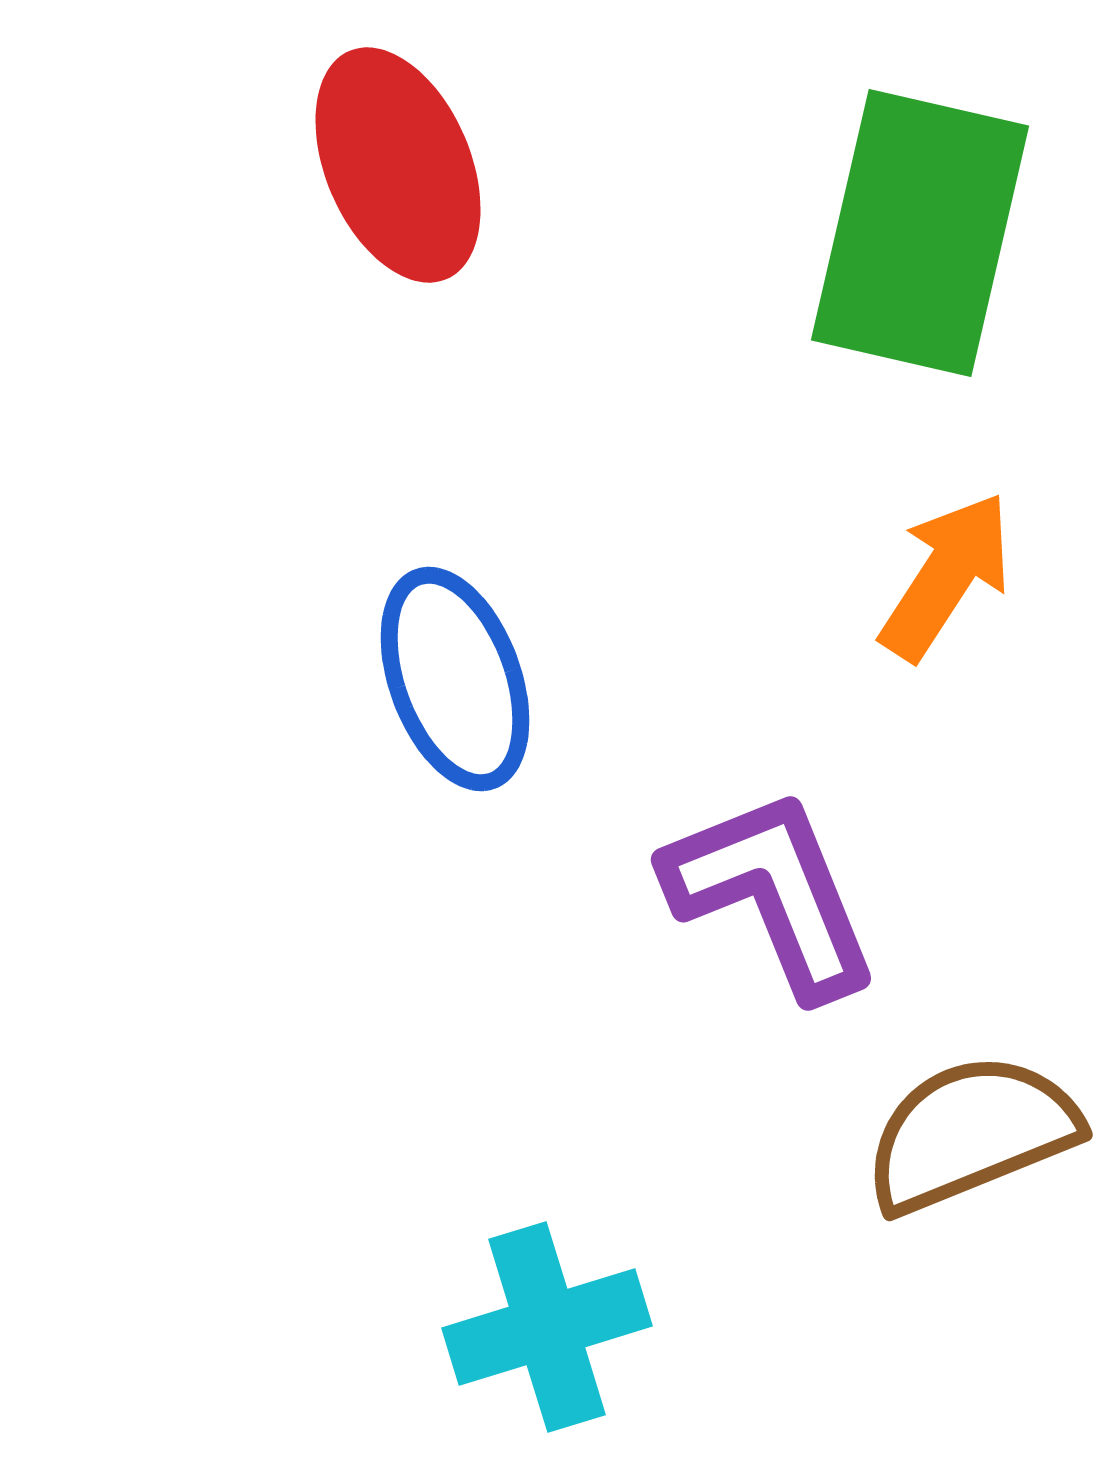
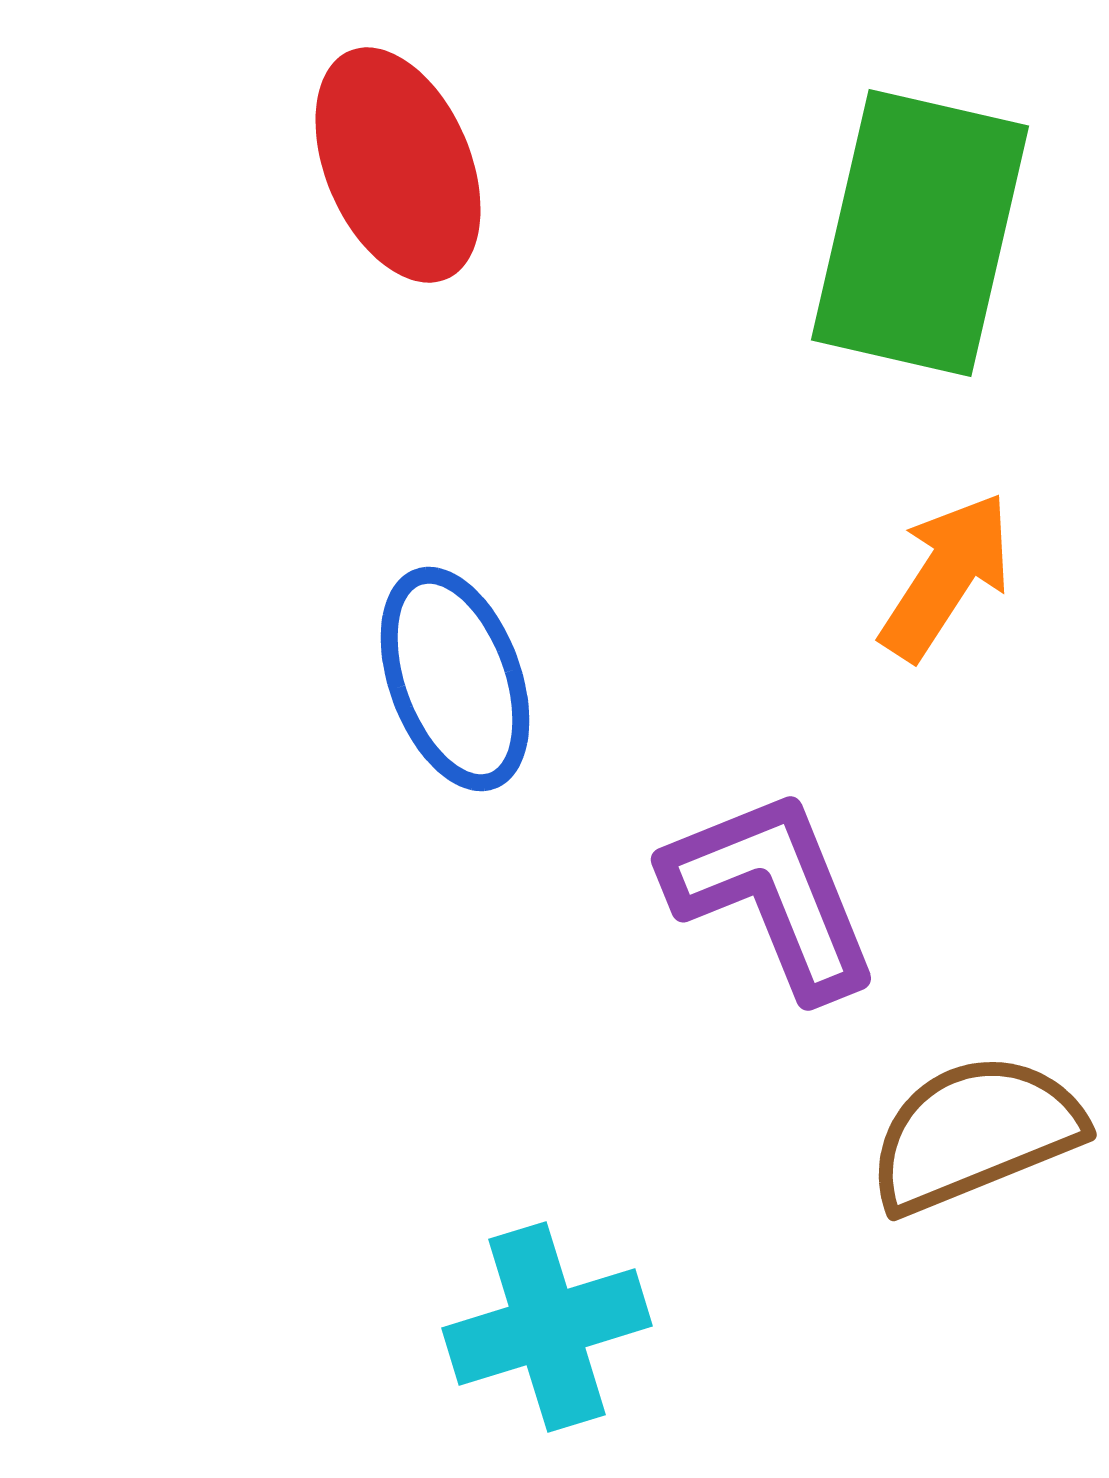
brown semicircle: moved 4 px right
